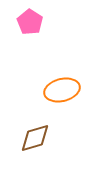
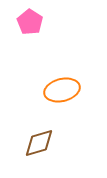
brown diamond: moved 4 px right, 5 px down
